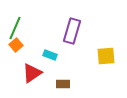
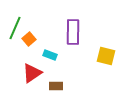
purple rectangle: moved 1 px right, 1 px down; rotated 15 degrees counterclockwise
orange square: moved 13 px right, 6 px up
yellow square: rotated 18 degrees clockwise
brown rectangle: moved 7 px left, 2 px down
